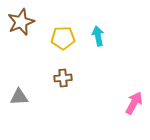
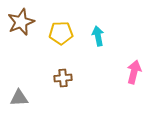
yellow pentagon: moved 2 px left, 5 px up
gray triangle: moved 1 px down
pink arrow: moved 31 px up; rotated 15 degrees counterclockwise
